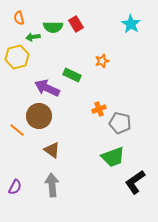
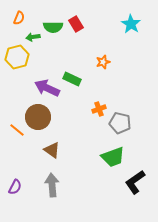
orange semicircle: rotated 144 degrees counterclockwise
orange star: moved 1 px right, 1 px down
green rectangle: moved 4 px down
brown circle: moved 1 px left, 1 px down
